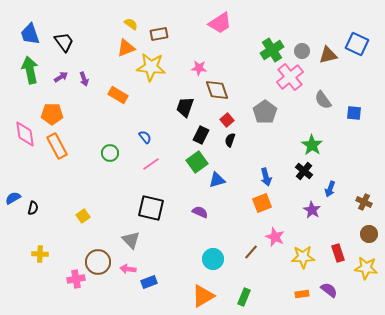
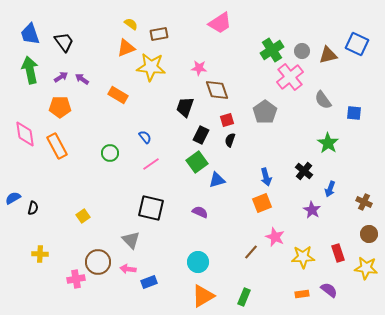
purple arrow at (84, 79): moved 2 px left; rotated 144 degrees clockwise
orange pentagon at (52, 114): moved 8 px right, 7 px up
red square at (227, 120): rotated 24 degrees clockwise
green star at (312, 145): moved 16 px right, 2 px up
cyan circle at (213, 259): moved 15 px left, 3 px down
